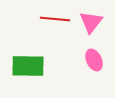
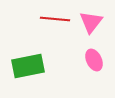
green rectangle: rotated 12 degrees counterclockwise
